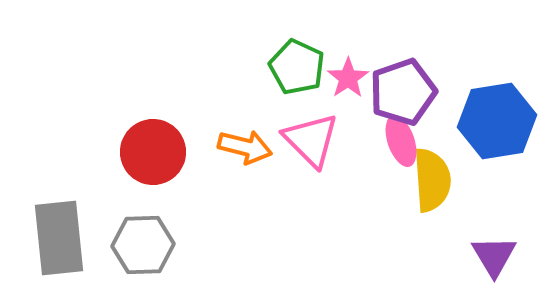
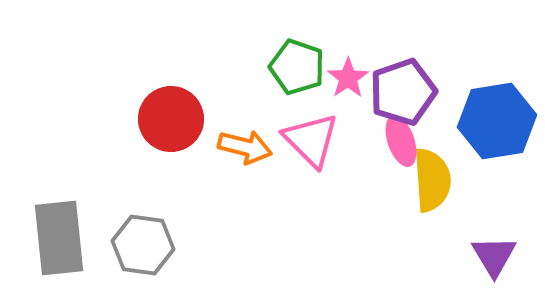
green pentagon: rotated 6 degrees counterclockwise
red circle: moved 18 px right, 33 px up
gray hexagon: rotated 10 degrees clockwise
